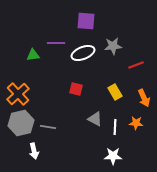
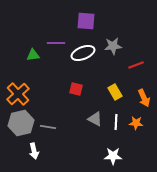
white line: moved 1 px right, 5 px up
